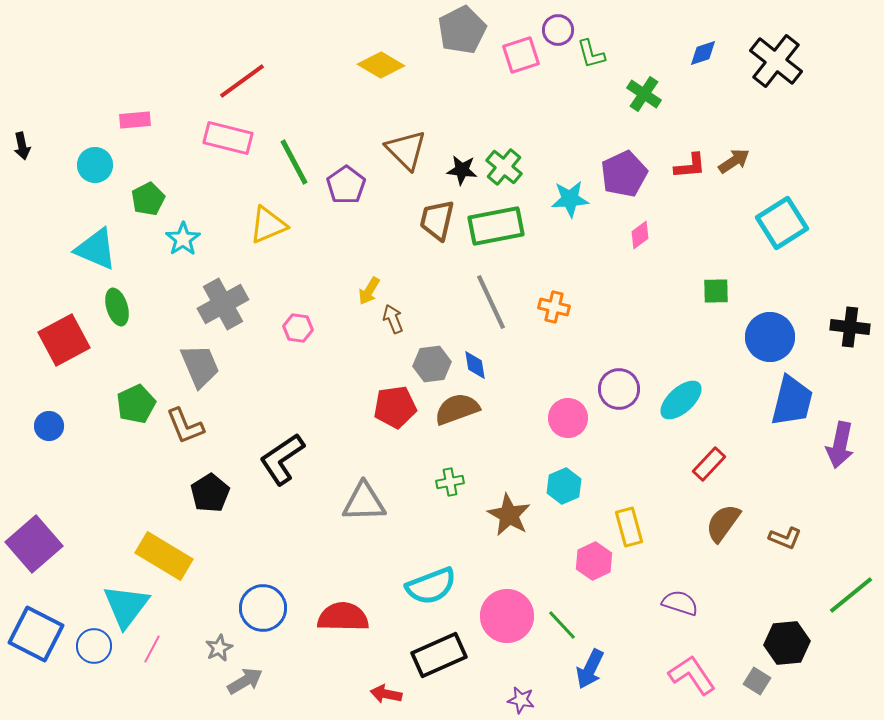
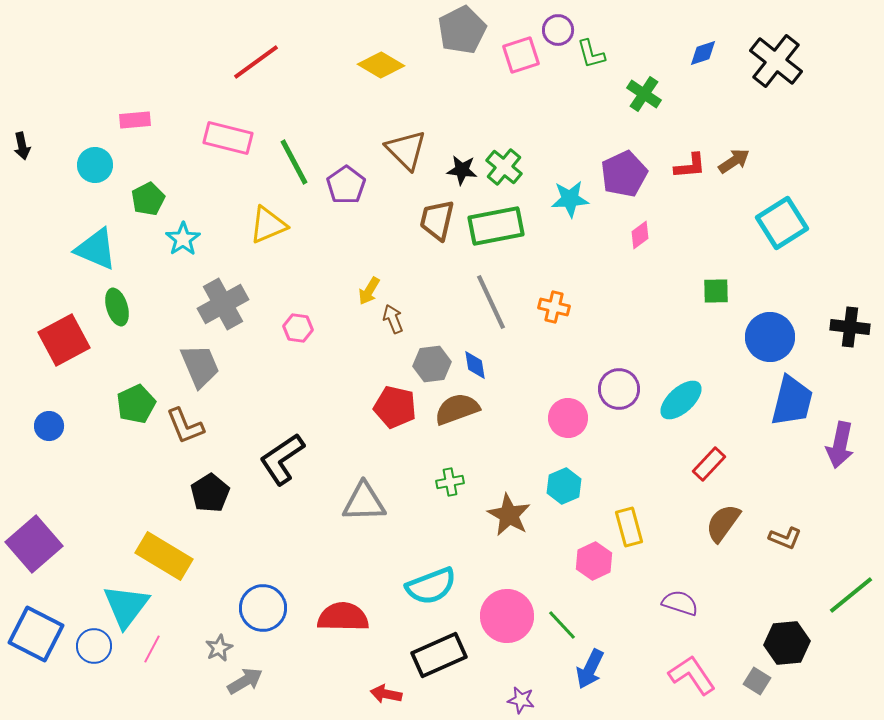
red line at (242, 81): moved 14 px right, 19 px up
red pentagon at (395, 407): rotated 21 degrees clockwise
